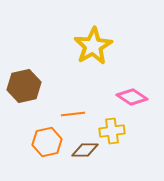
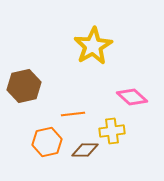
pink diamond: rotated 8 degrees clockwise
